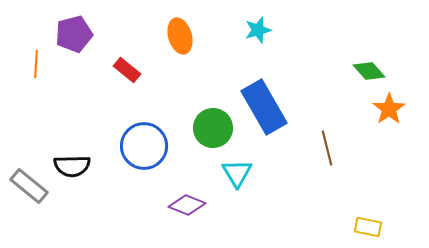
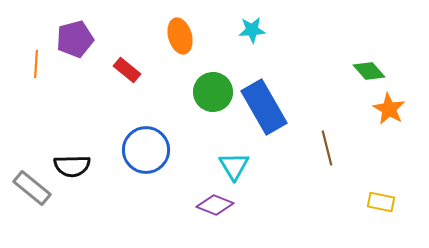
cyan star: moved 6 px left; rotated 12 degrees clockwise
purple pentagon: moved 1 px right, 5 px down
orange star: rotated 8 degrees counterclockwise
green circle: moved 36 px up
blue circle: moved 2 px right, 4 px down
cyan triangle: moved 3 px left, 7 px up
gray rectangle: moved 3 px right, 2 px down
purple diamond: moved 28 px right
yellow rectangle: moved 13 px right, 25 px up
